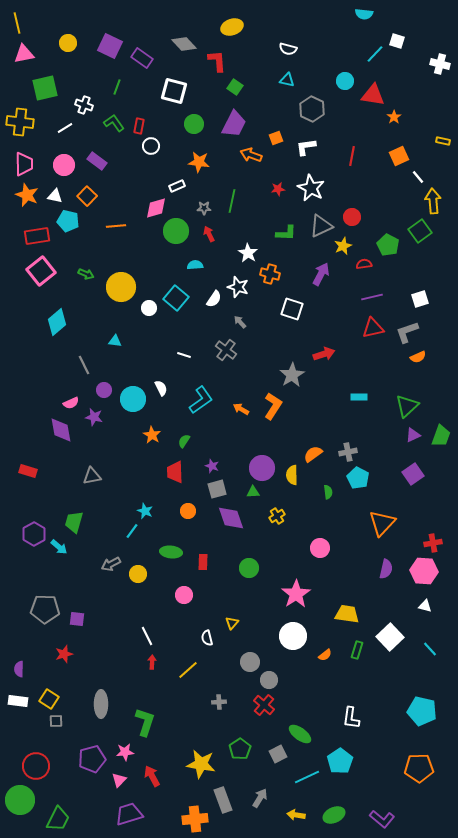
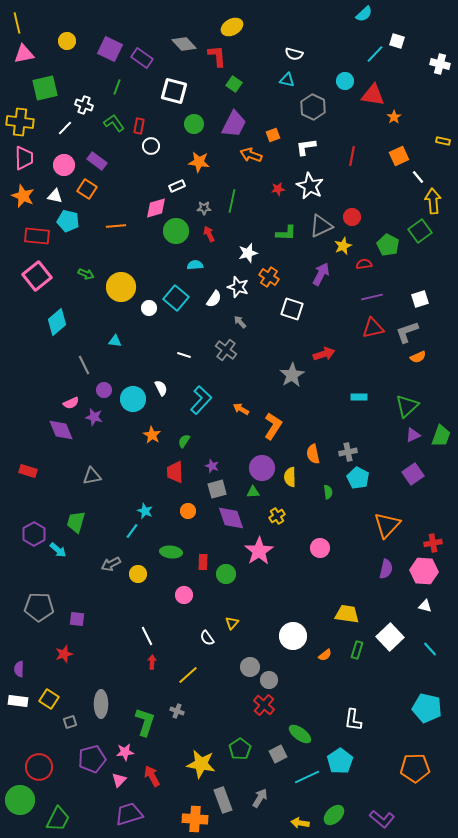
cyan semicircle at (364, 14): rotated 48 degrees counterclockwise
yellow ellipse at (232, 27): rotated 10 degrees counterclockwise
yellow circle at (68, 43): moved 1 px left, 2 px up
purple square at (110, 46): moved 3 px down
white semicircle at (288, 49): moved 6 px right, 5 px down
red L-shape at (217, 61): moved 5 px up
green square at (235, 87): moved 1 px left, 3 px up
gray hexagon at (312, 109): moved 1 px right, 2 px up
white line at (65, 128): rotated 14 degrees counterclockwise
orange square at (276, 138): moved 3 px left, 3 px up
pink trapezoid at (24, 164): moved 6 px up
white star at (311, 188): moved 1 px left, 2 px up
orange star at (27, 195): moved 4 px left, 1 px down
orange square at (87, 196): moved 7 px up; rotated 12 degrees counterclockwise
red rectangle at (37, 236): rotated 15 degrees clockwise
white star at (248, 253): rotated 24 degrees clockwise
pink square at (41, 271): moved 4 px left, 5 px down
orange cross at (270, 274): moved 1 px left, 3 px down; rotated 18 degrees clockwise
cyan L-shape at (201, 400): rotated 12 degrees counterclockwise
orange L-shape at (273, 406): moved 20 px down
purple diamond at (61, 430): rotated 12 degrees counterclockwise
orange semicircle at (313, 454): rotated 66 degrees counterclockwise
yellow semicircle at (292, 475): moved 2 px left, 2 px down
green trapezoid at (74, 522): moved 2 px right
orange triangle at (382, 523): moved 5 px right, 2 px down
cyan arrow at (59, 547): moved 1 px left, 3 px down
green circle at (249, 568): moved 23 px left, 6 px down
pink star at (296, 594): moved 37 px left, 43 px up
gray pentagon at (45, 609): moved 6 px left, 2 px up
white semicircle at (207, 638): rotated 21 degrees counterclockwise
gray circle at (250, 662): moved 5 px down
yellow line at (188, 670): moved 5 px down
gray cross at (219, 702): moved 42 px left, 9 px down; rotated 24 degrees clockwise
cyan pentagon at (422, 711): moved 5 px right, 3 px up
white L-shape at (351, 718): moved 2 px right, 2 px down
gray square at (56, 721): moved 14 px right, 1 px down; rotated 16 degrees counterclockwise
red circle at (36, 766): moved 3 px right, 1 px down
orange pentagon at (419, 768): moved 4 px left
yellow arrow at (296, 815): moved 4 px right, 8 px down
green ellipse at (334, 815): rotated 20 degrees counterclockwise
orange cross at (195, 819): rotated 10 degrees clockwise
